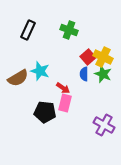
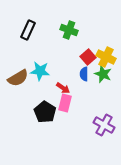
yellow cross: moved 3 px right
cyan star: rotated 12 degrees counterclockwise
black pentagon: rotated 25 degrees clockwise
